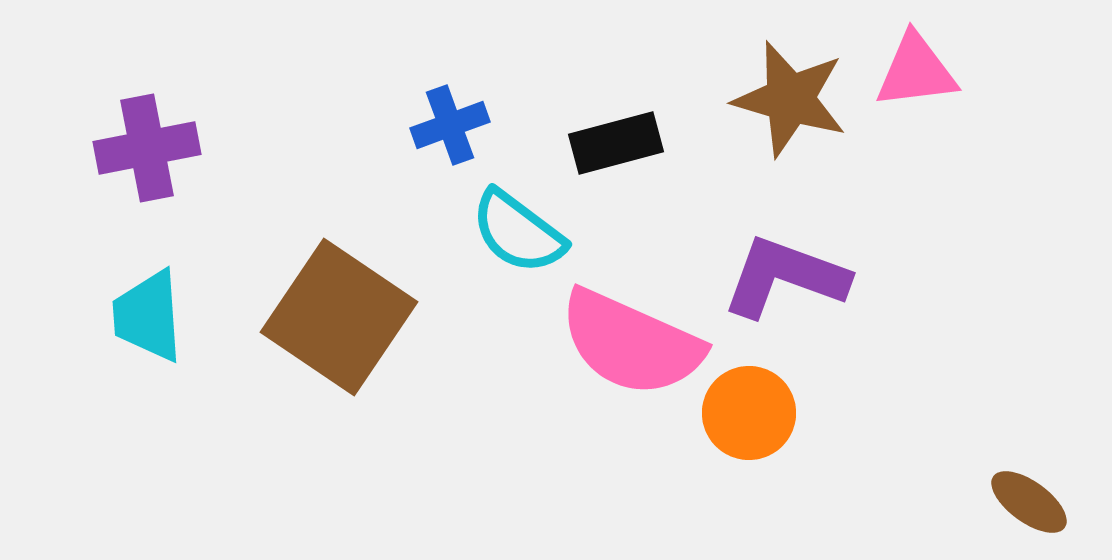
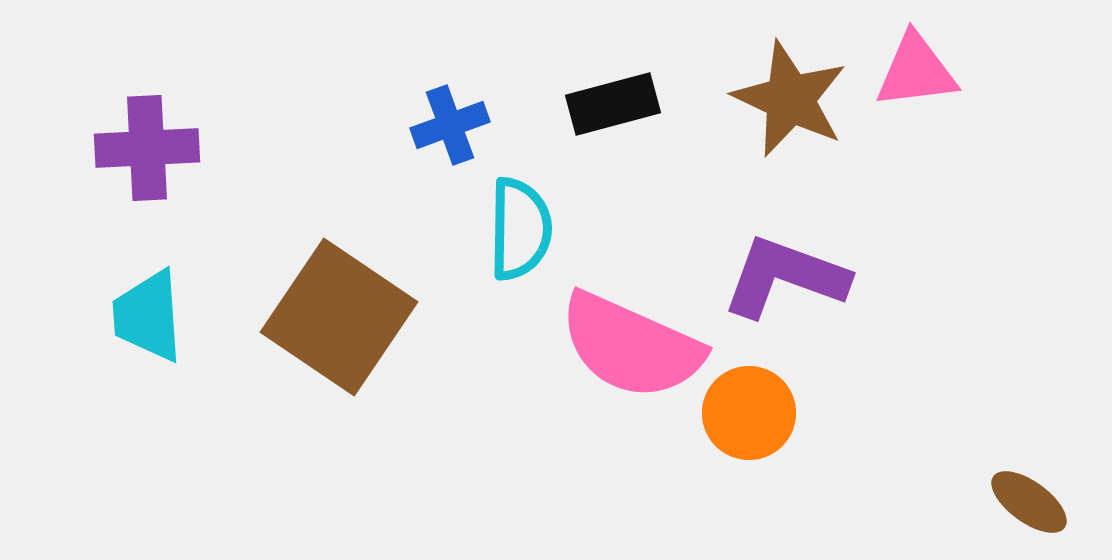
brown star: rotated 9 degrees clockwise
black rectangle: moved 3 px left, 39 px up
purple cross: rotated 8 degrees clockwise
cyan semicircle: moved 2 px right, 3 px up; rotated 126 degrees counterclockwise
pink semicircle: moved 3 px down
